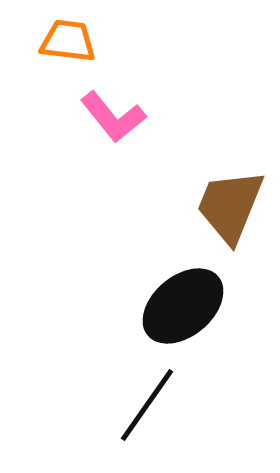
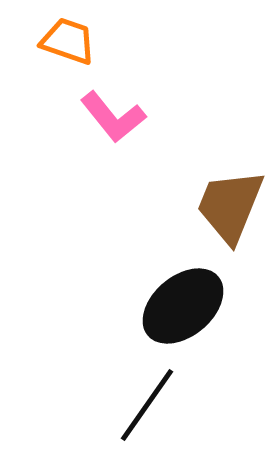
orange trapezoid: rotated 12 degrees clockwise
